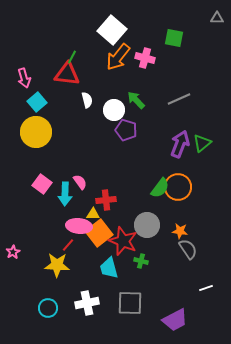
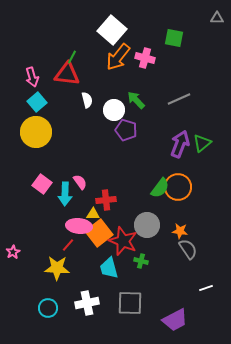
pink arrow: moved 8 px right, 1 px up
yellow star: moved 3 px down
